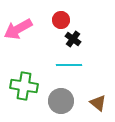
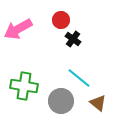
cyan line: moved 10 px right, 13 px down; rotated 40 degrees clockwise
